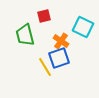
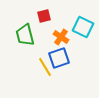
orange cross: moved 4 px up
